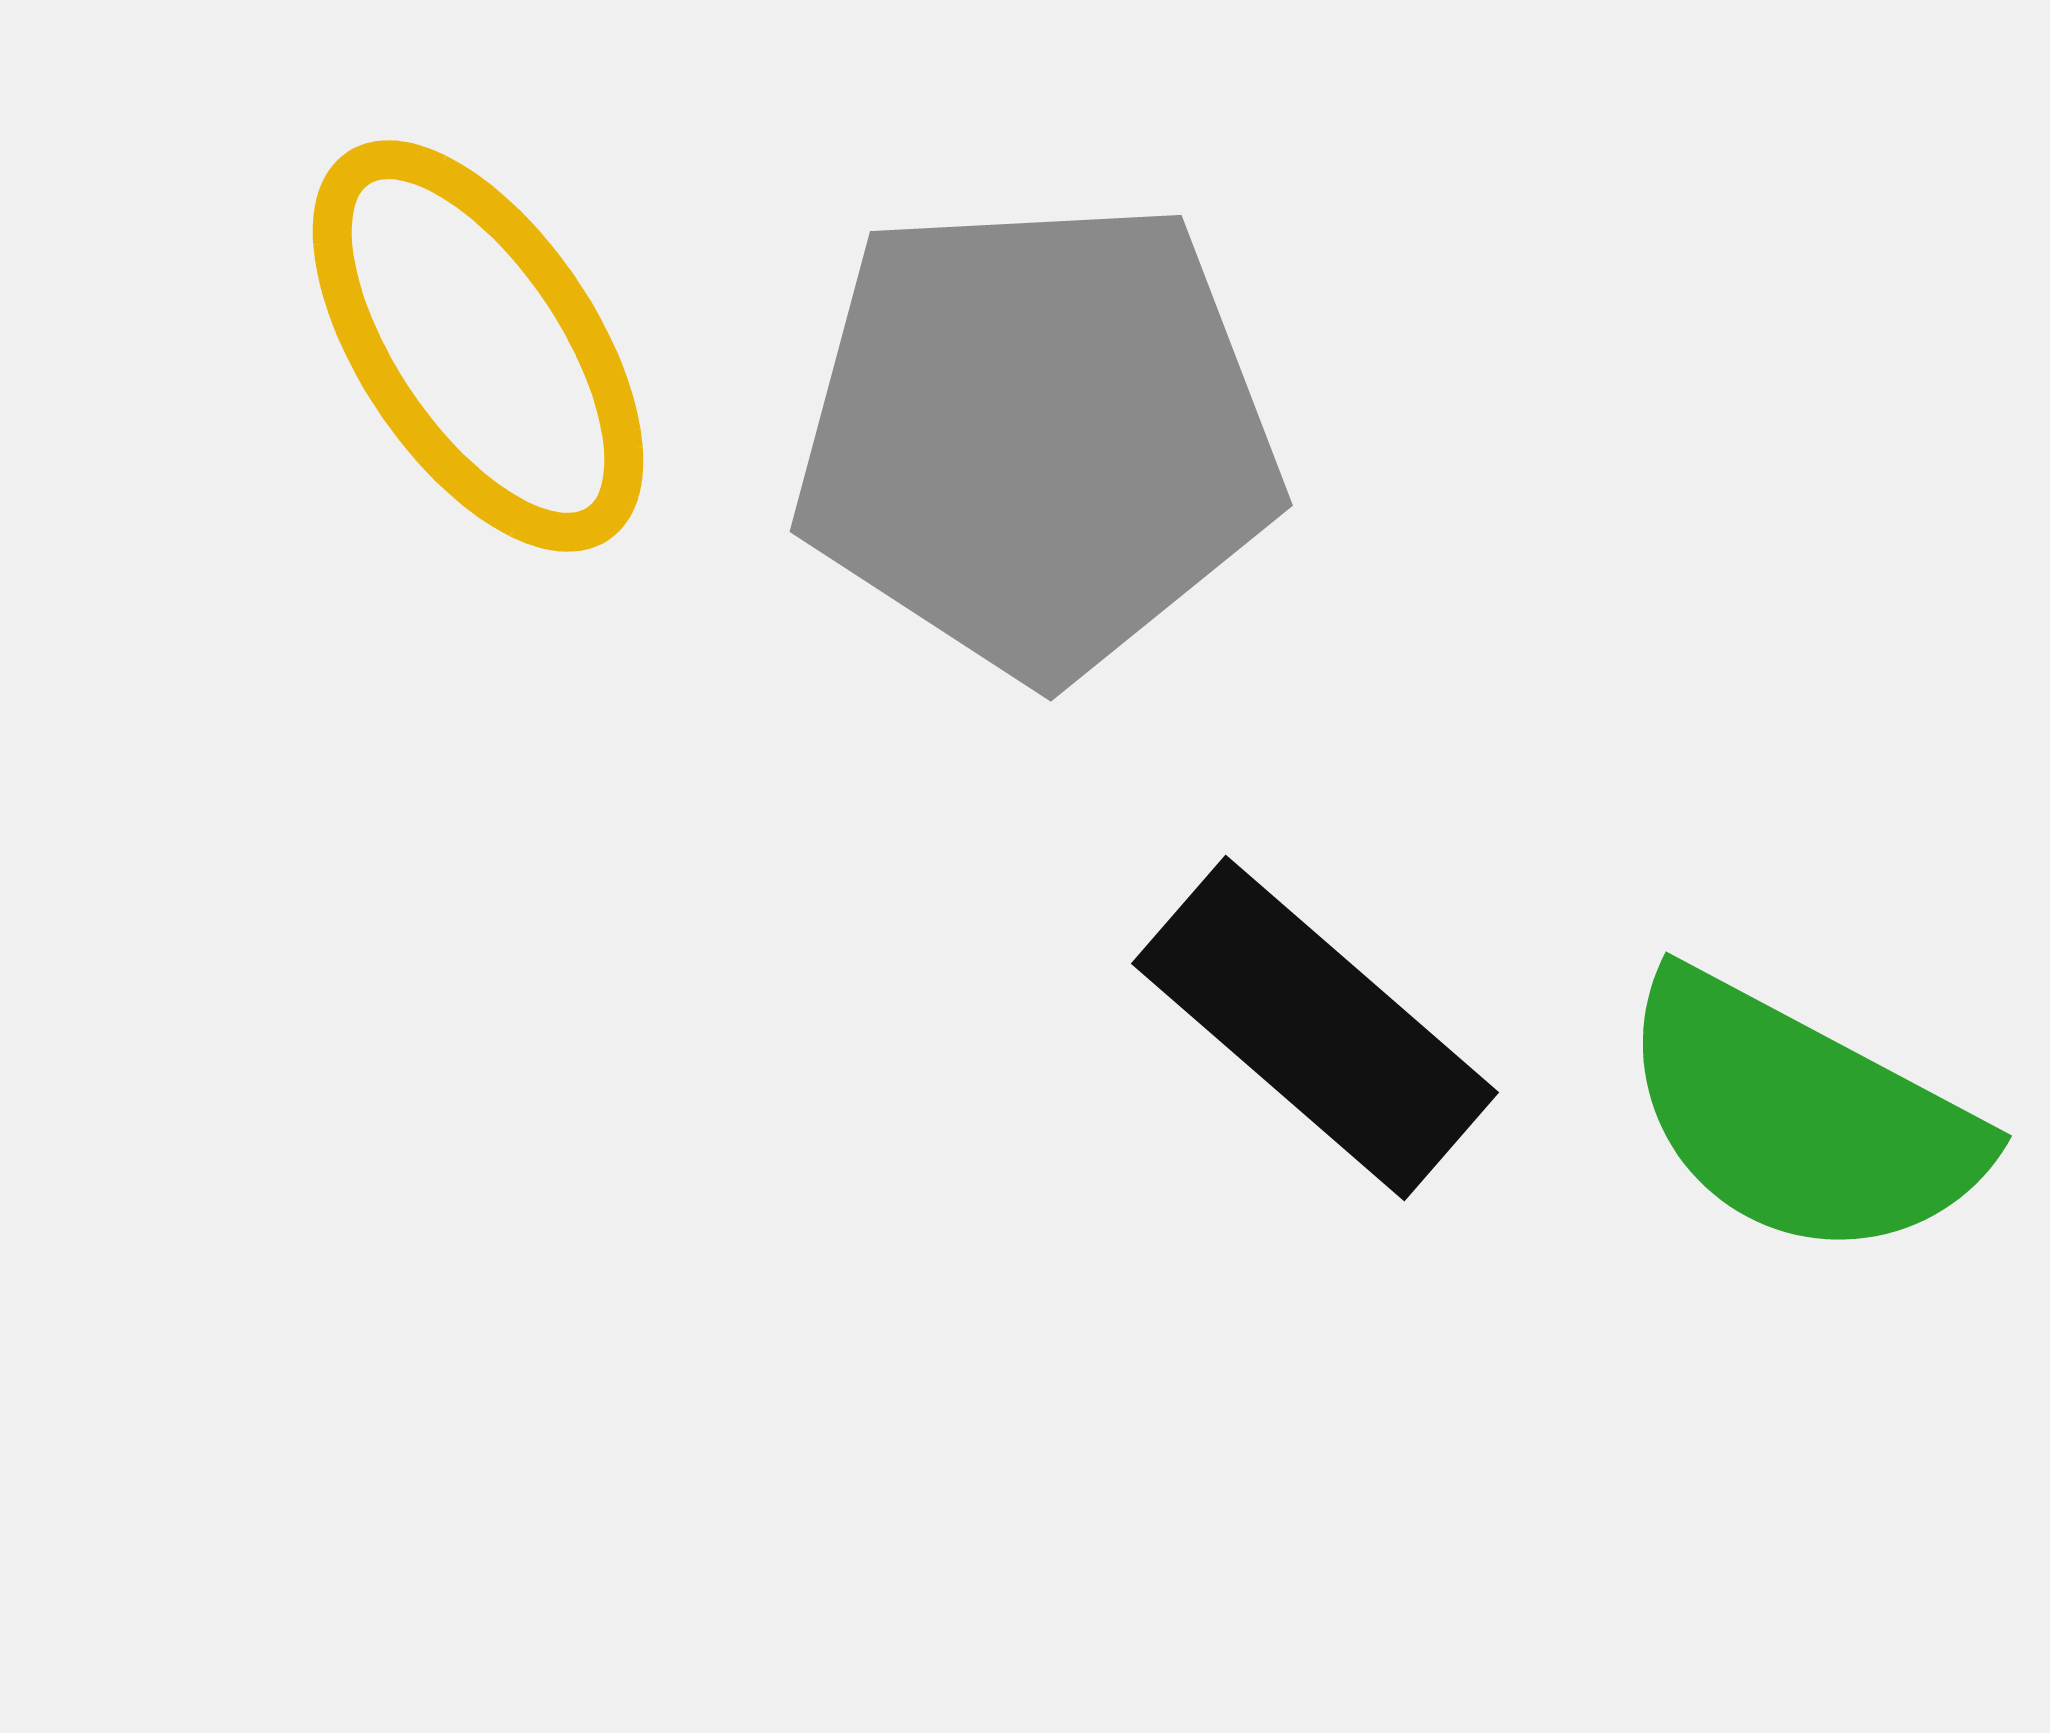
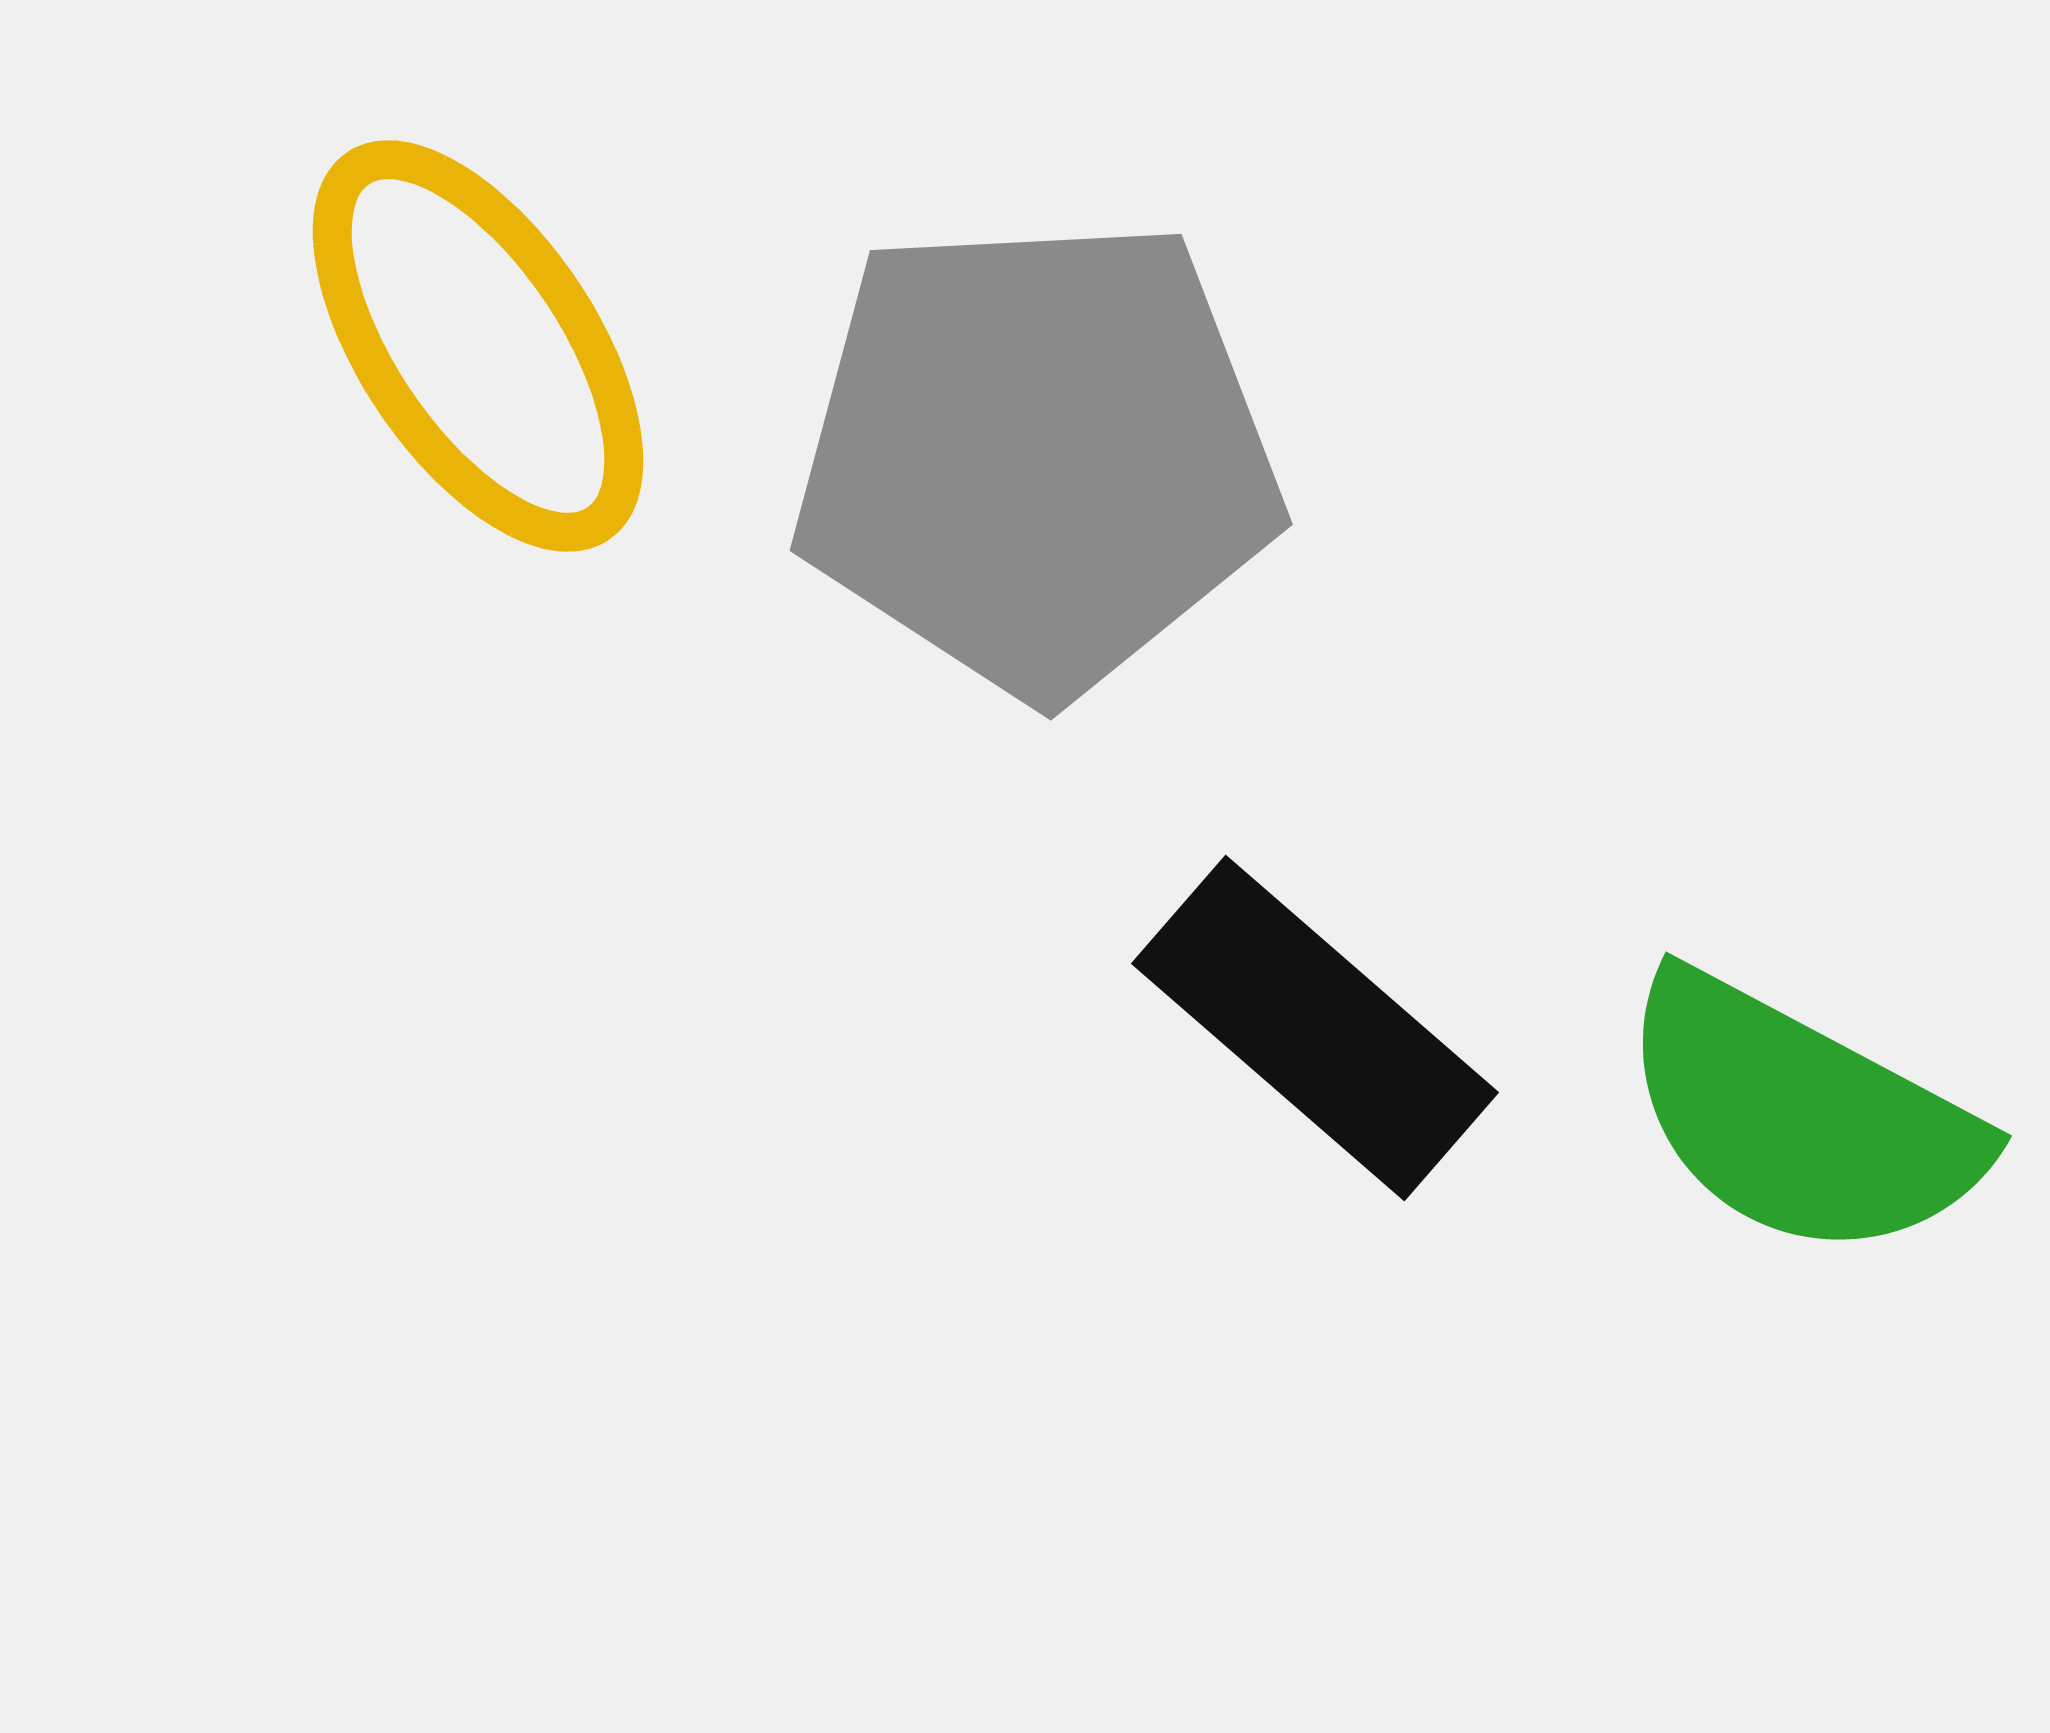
gray pentagon: moved 19 px down
